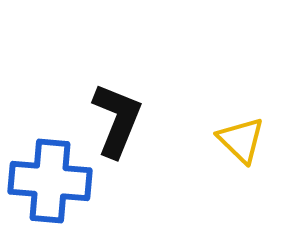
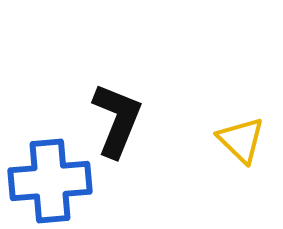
blue cross: rotated 10 degrees counterclockwise
